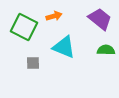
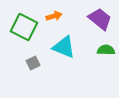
gray square: rotated 24 degrees counterclockwise
